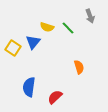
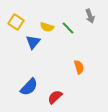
yellow square: moved 3 px right, 26 px up
blue semicircle: rotated 144 degrees counterclockwise
